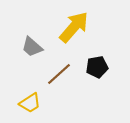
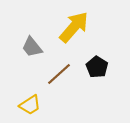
gray trapezoid: rotated 10 degrees clockwise
black pentagon: rotated 30 degrees counterclockwise
yellow trapezoid: moved 2 px down
